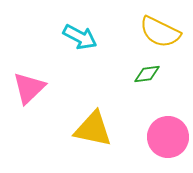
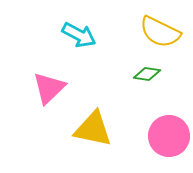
cyan arrow: moved 1 px left, 2 px up
green diamond: rotated 16 degrees clockwise
pink triangle: moved 20 px right
pink circle: moved 1 px right, 1 px up
